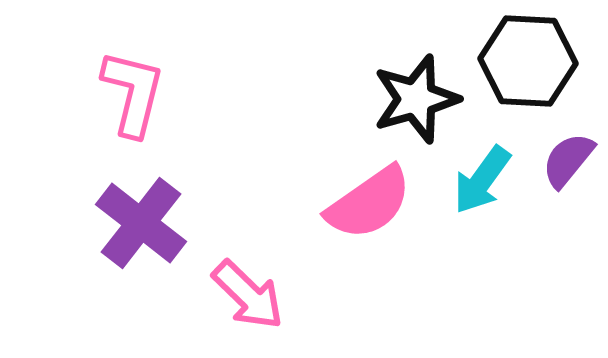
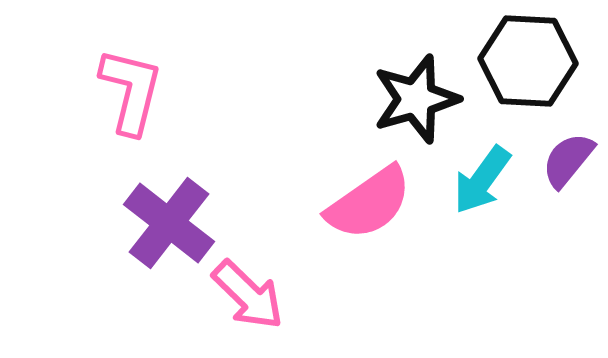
pink L-shape: moved 2 px left, 2 px up
purple cross: moved 28 px right
